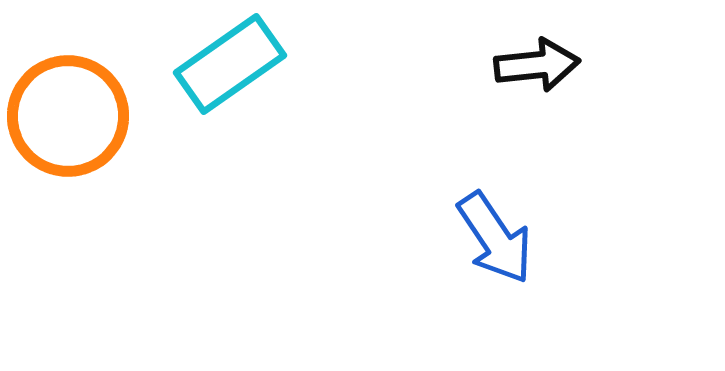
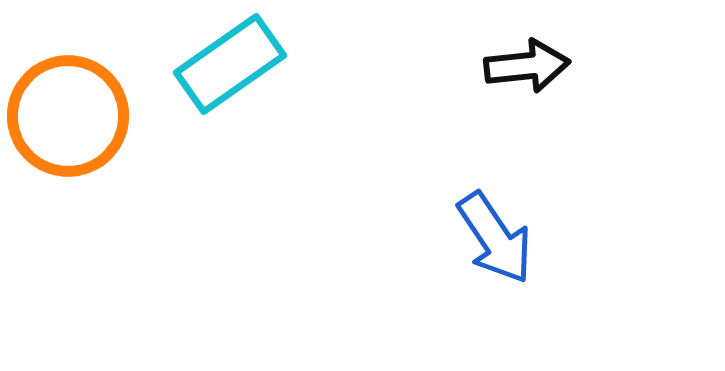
black arrow: moved 10 px left, 1 px down
